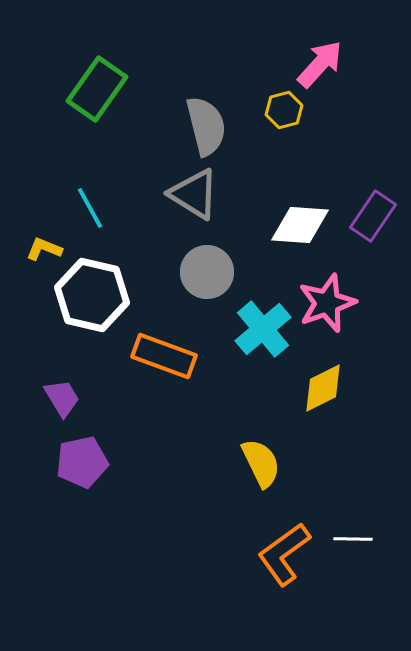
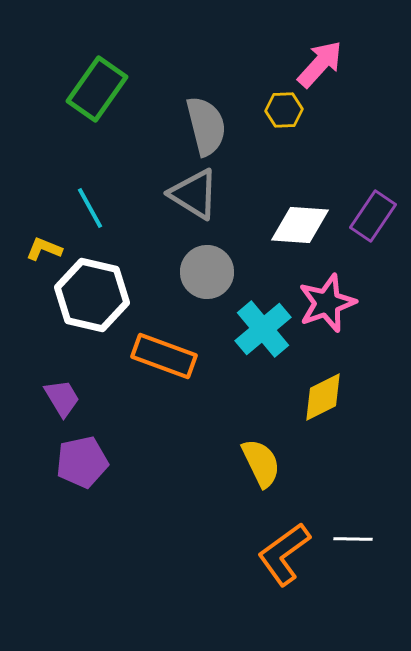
yellow hexagon: rotated 12 degrees clockwise
yellow diamond: moved 9 px down
